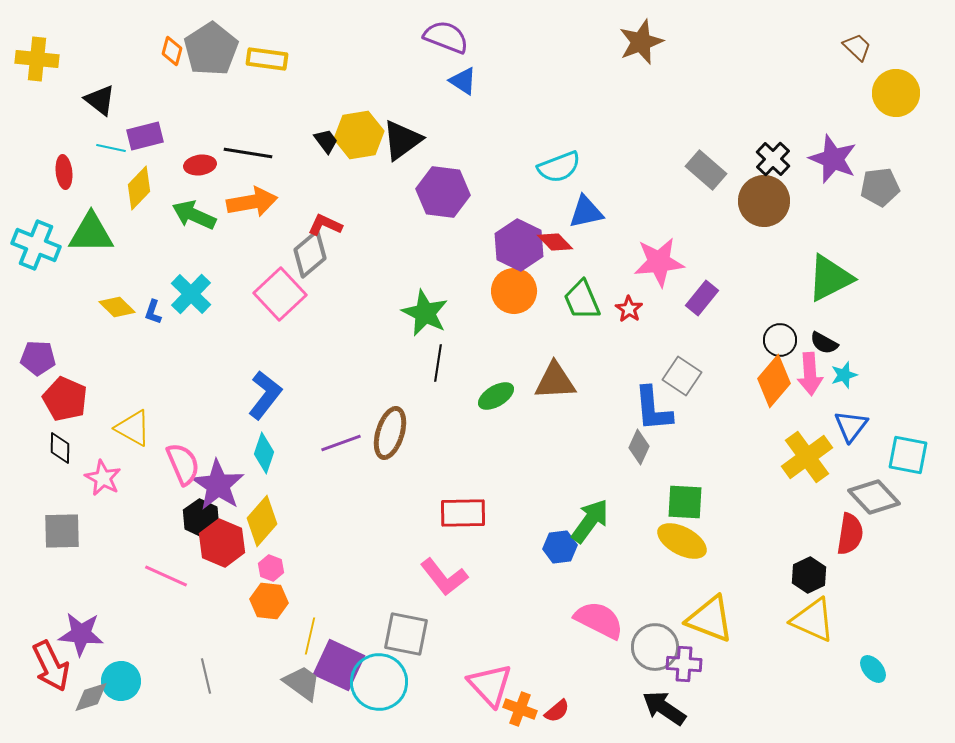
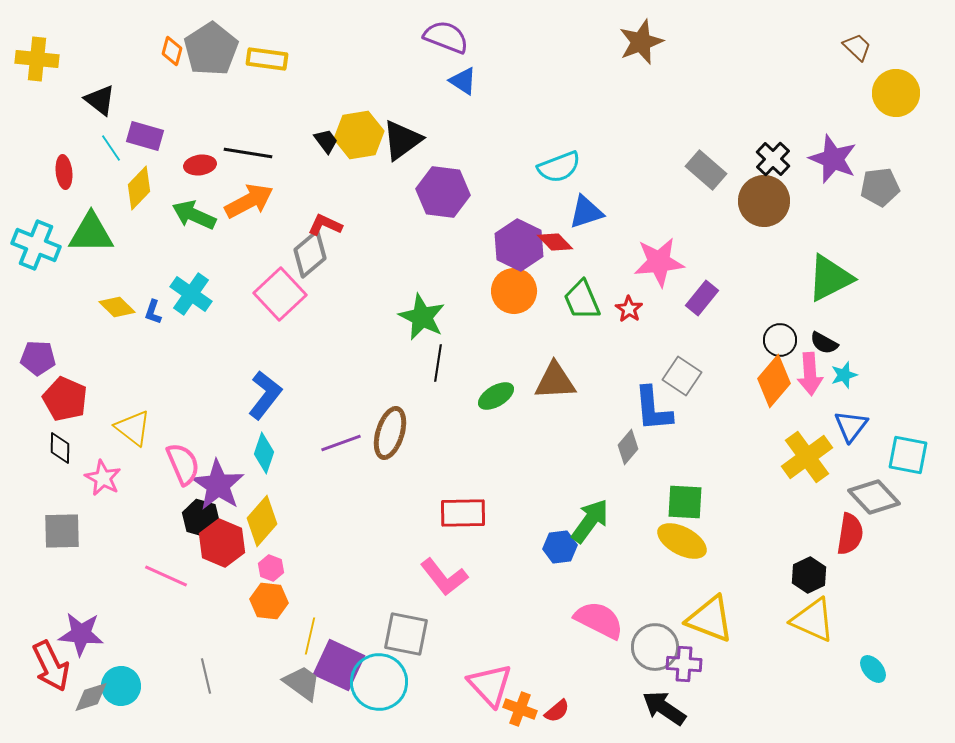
purple rectangle at (145, 136): rotated 30 degrees clockwise
cyan line at (111, 148): rotated 44 degrees clockwise
orange arrow at (252, 202): moved 3 px left, 1 px up; rotated 18 degrees counterclockwise
blue triangle at (586, 212): rotated 6 degrees counterclockwise
cyan cross at (191, 294): rotated 9 degrees counterclockwise
green star at (425, 313): moved 3 px left, 4 px down
yellow triangle at (133, 428): rotated 9 degrees clockwise
gray diamond at (639, 447): moved 11 px left; rotated 16 degrees clockwise
black hexagon at (201, 518): rotated 9 degrees counterclockwise
cyan circle at (121, 681): moved 5 px down
